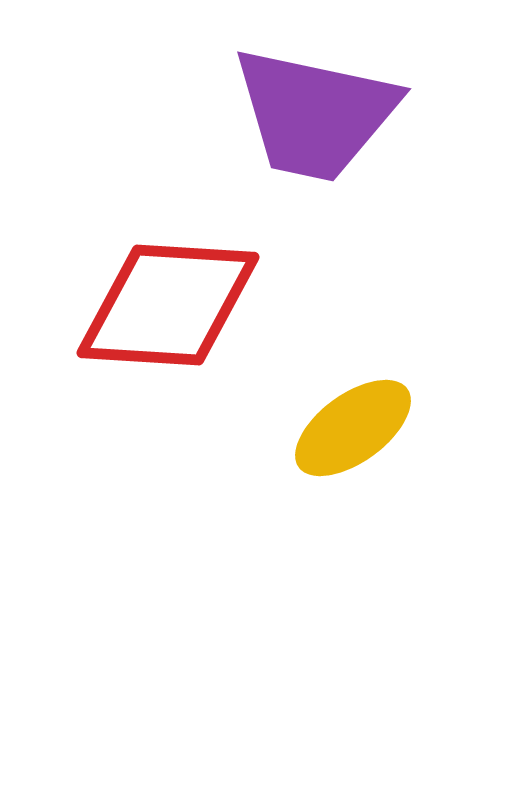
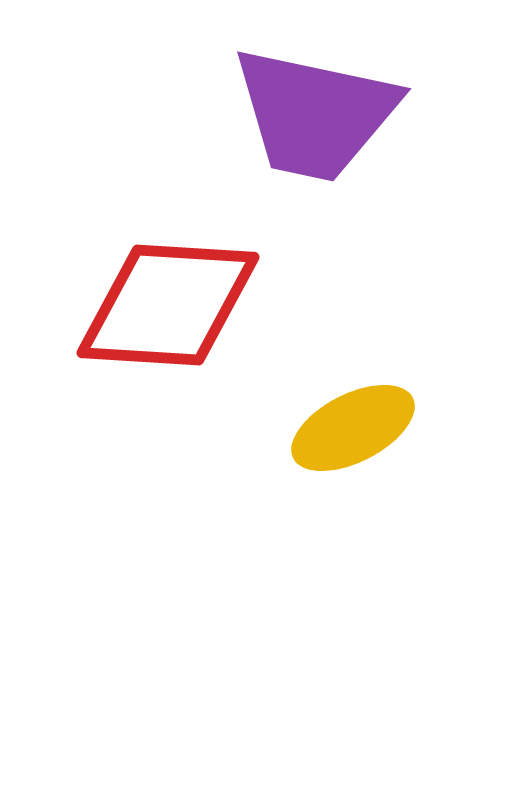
yellow ellipse: rotated 9 degrees clockwise
